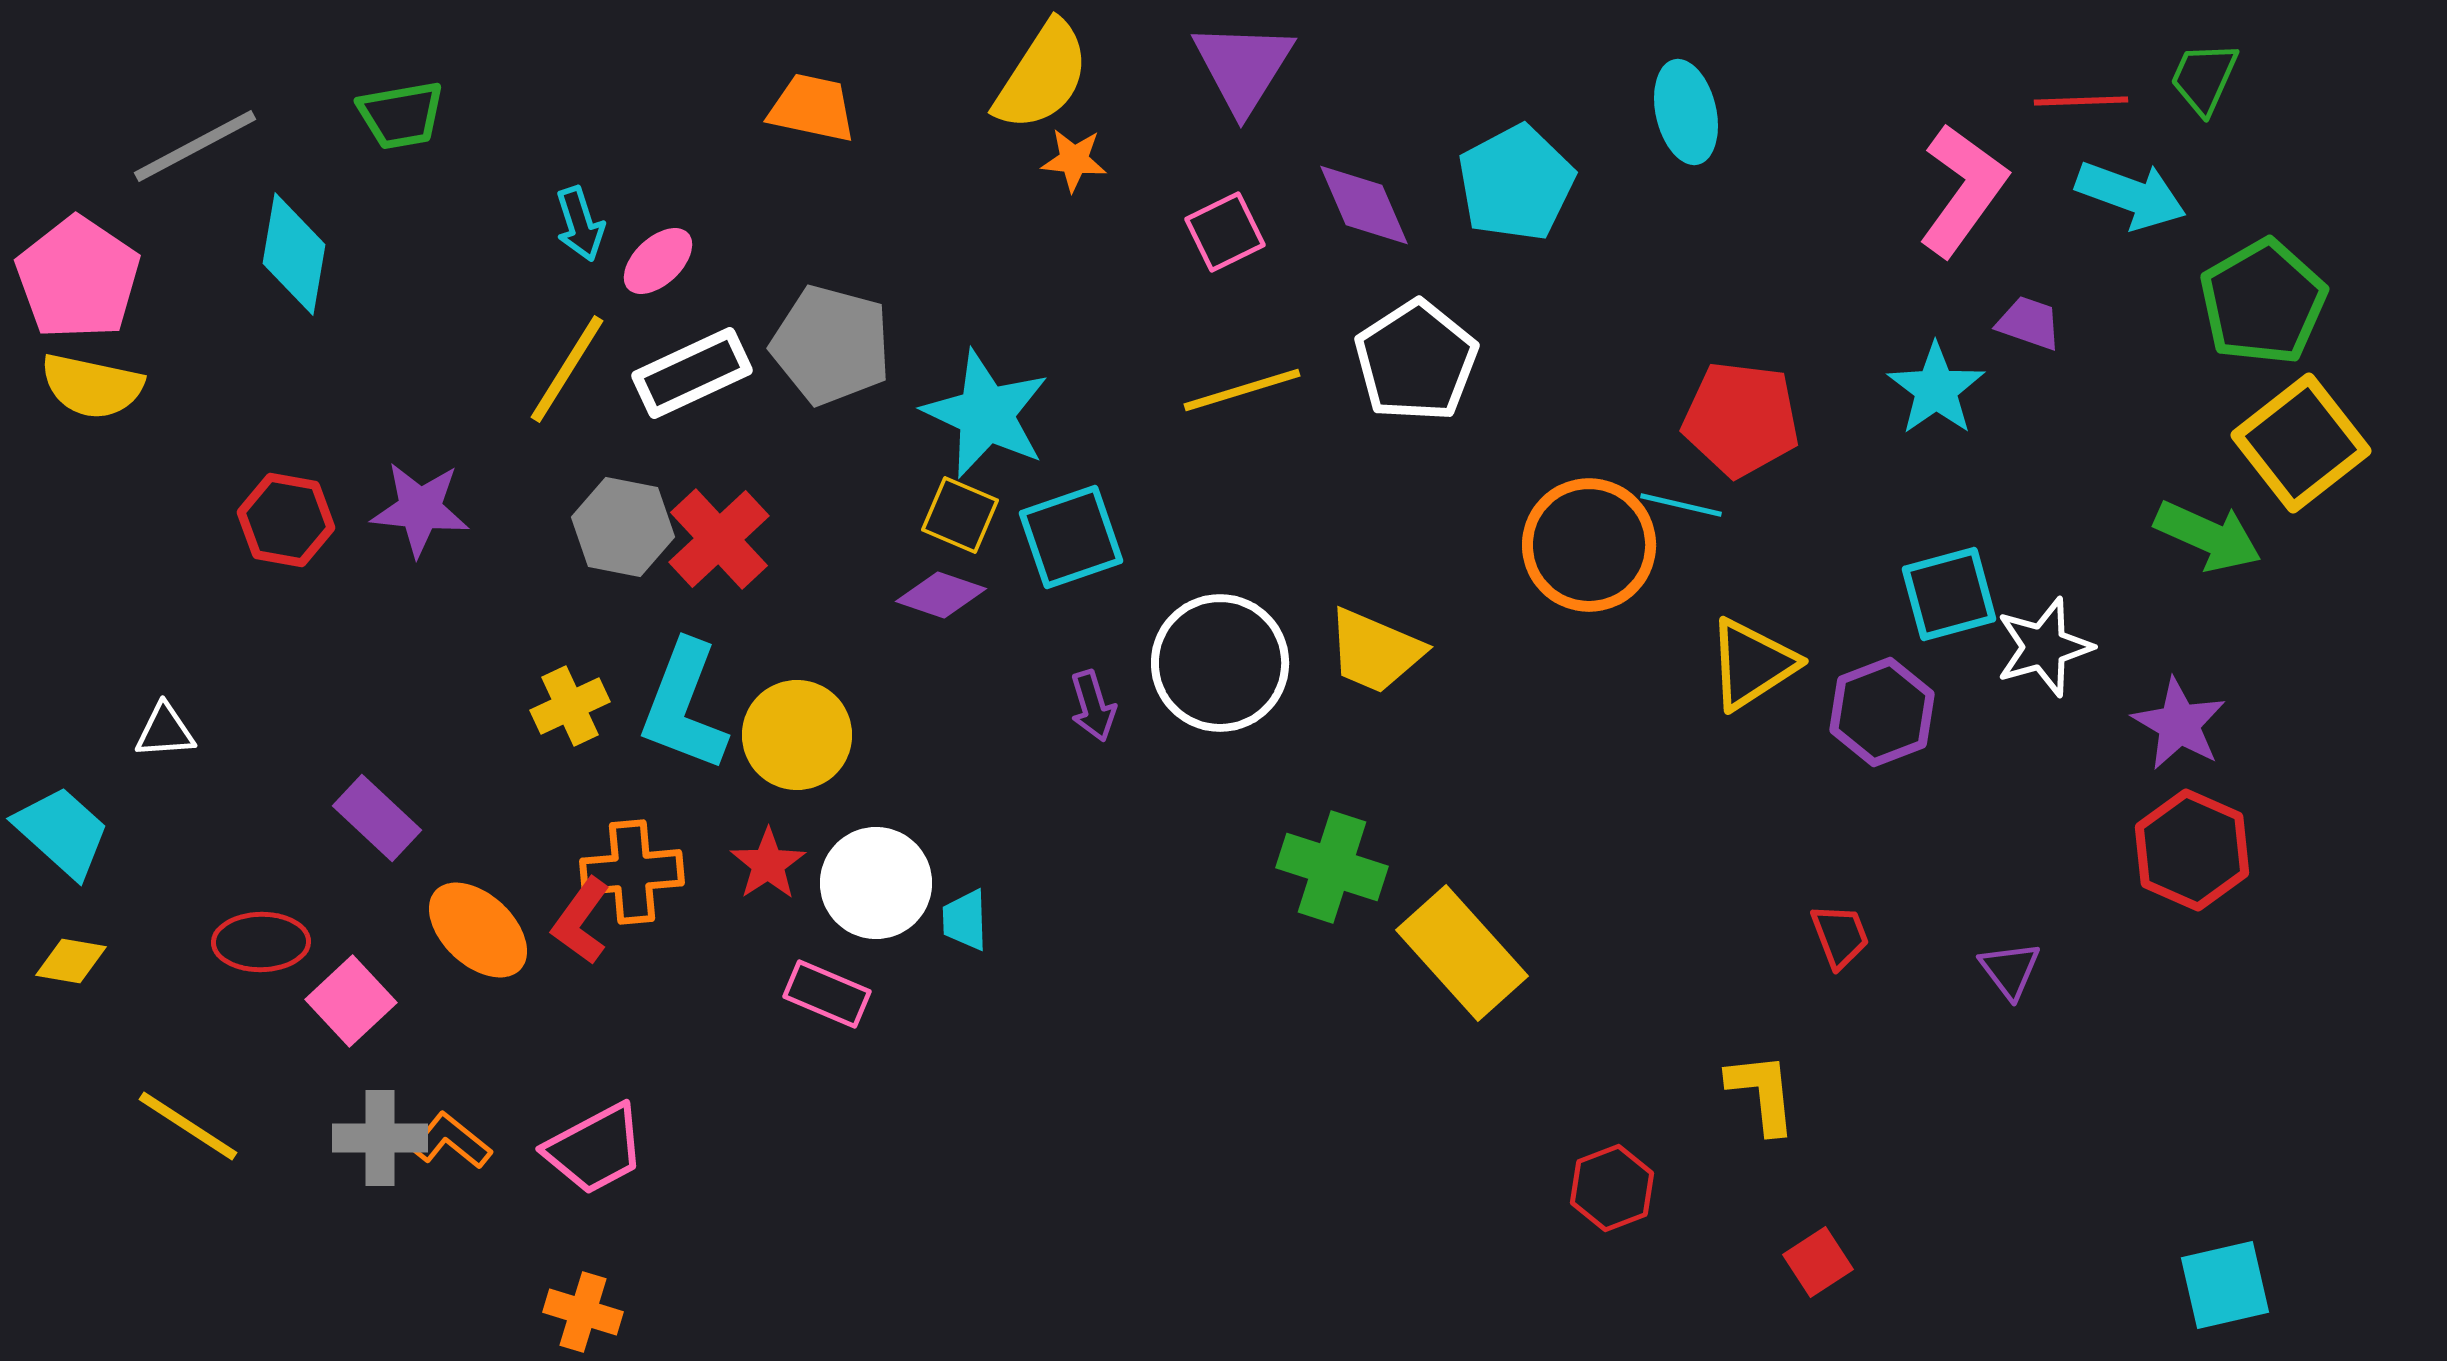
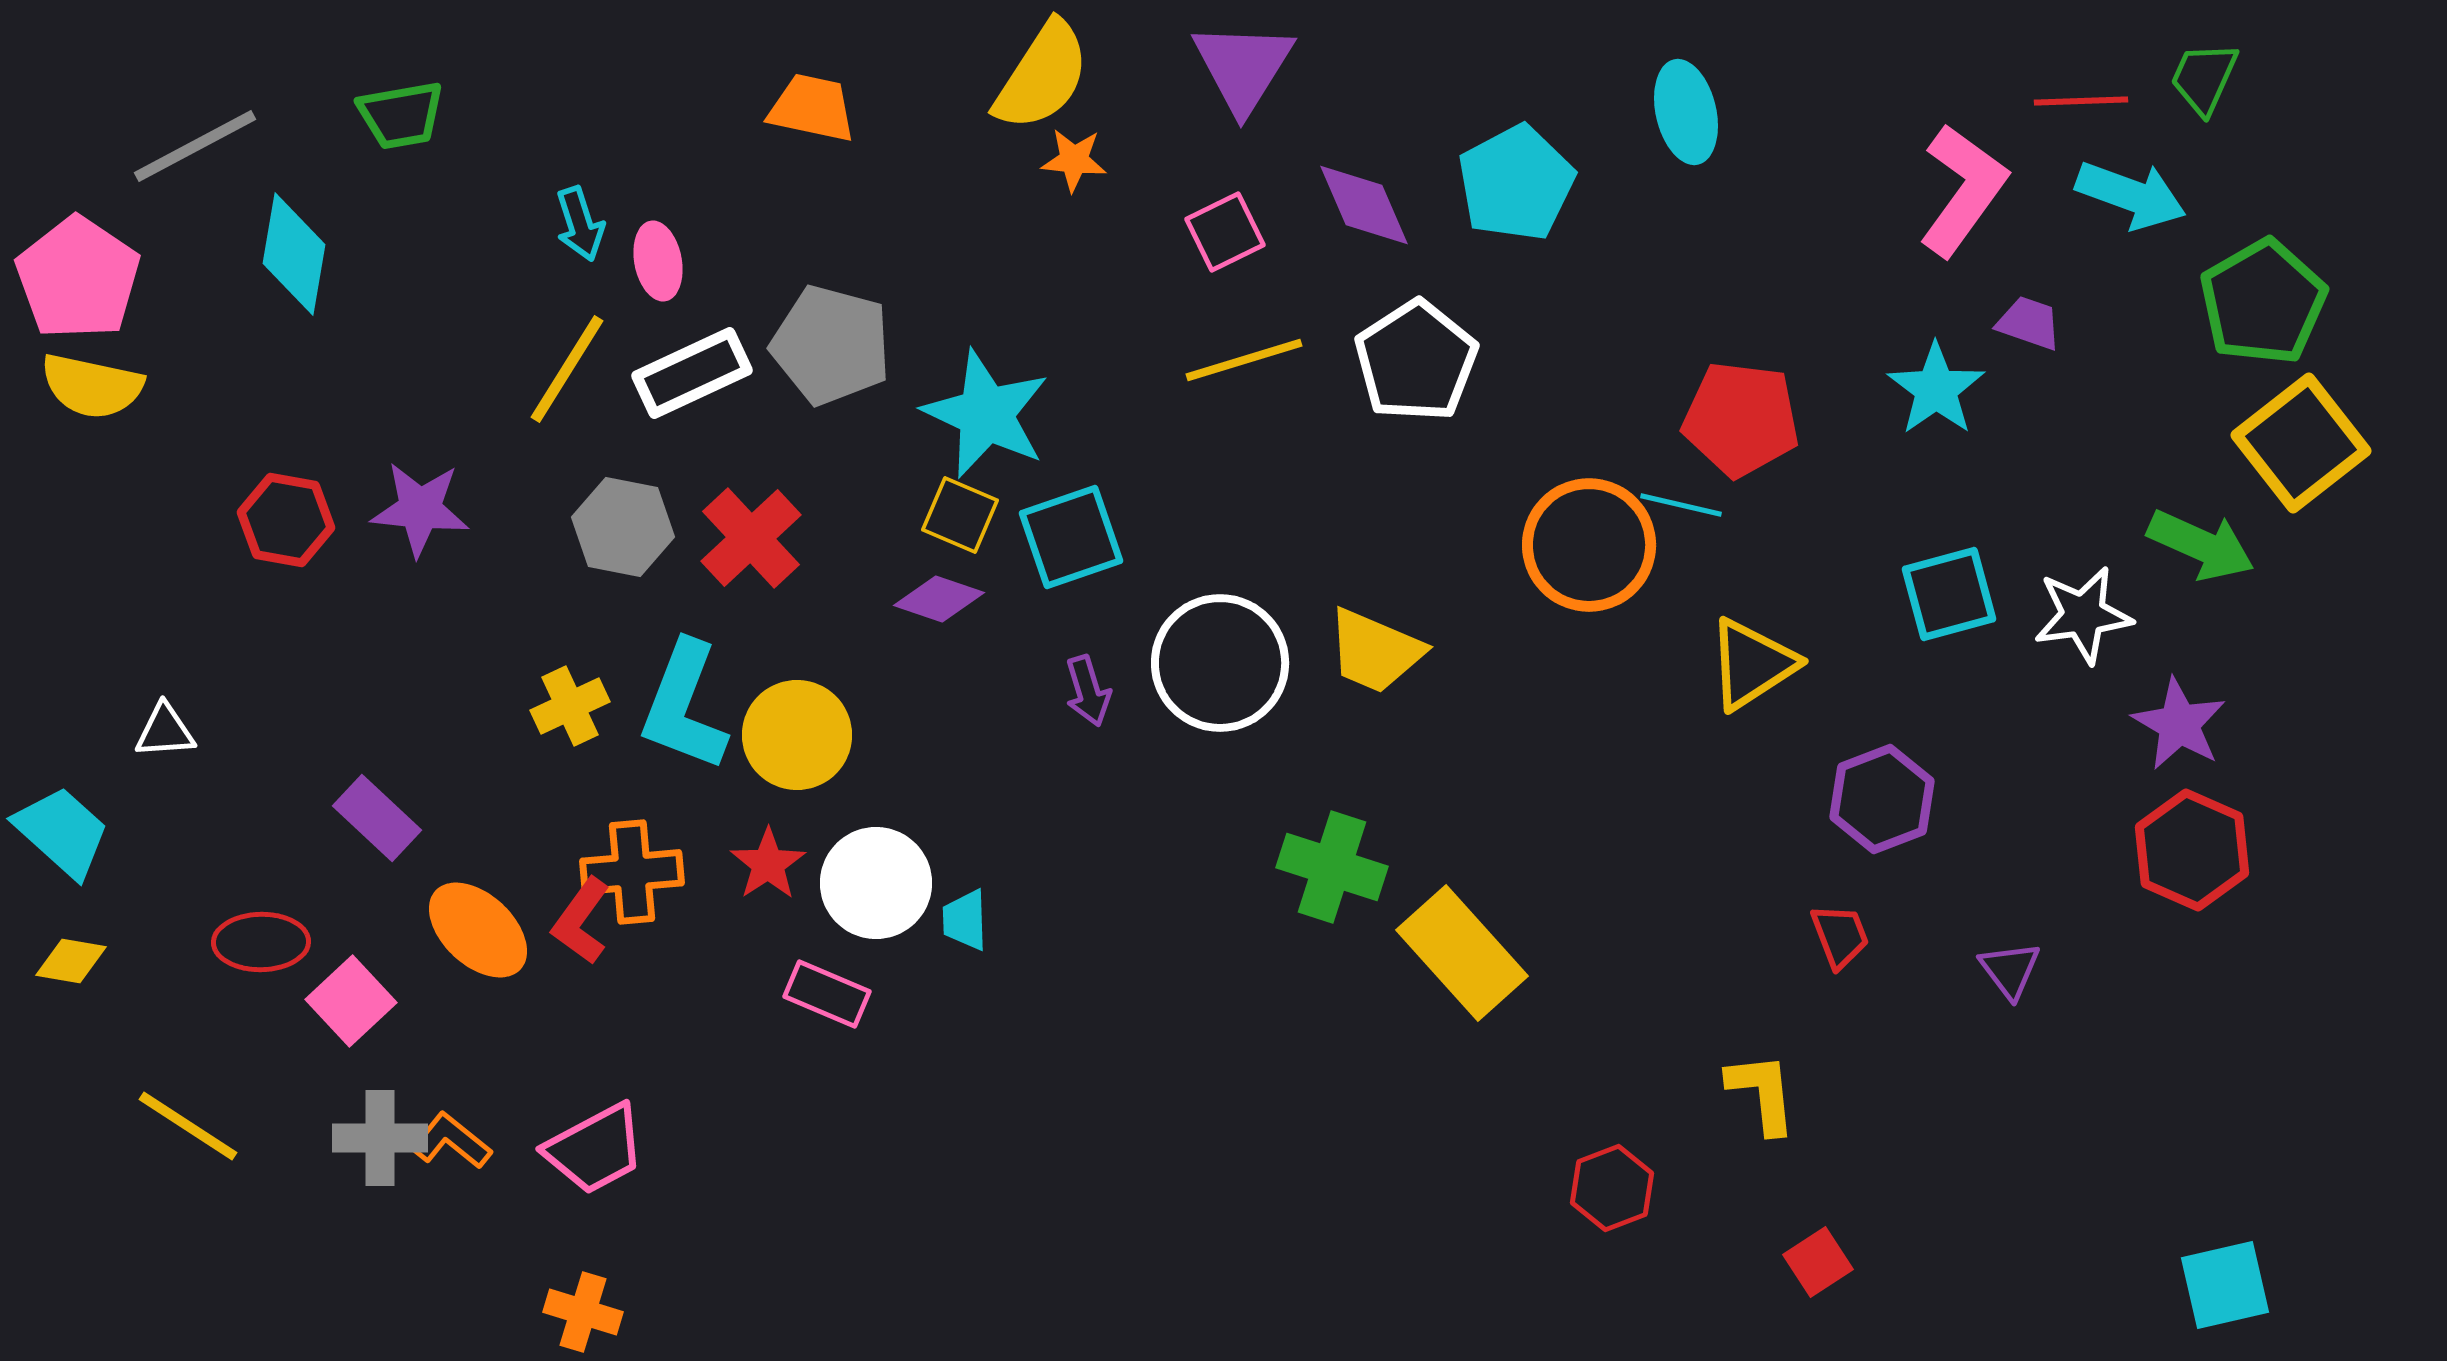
pink ellipse at (658, 261): rotated 58 degrees counterclockwise
yellow line at (1242, 390): moved 2 px right, 30 px up
green arrow at (2208, 536): moved 7 px left, 9 px down
red cross at (719, 539): moved 32 px right, 1 px up
purple diamond at (941, 595): moved 2 px left, 4 px down
white star at (2044, 647): moved 39 px right, 32 px up; rotated 8 degrees clockwise
purple arrow at (1093, 706): moved 5 px left, 15 px up
purple hexagon at (1882, 712): moved 87 px down
